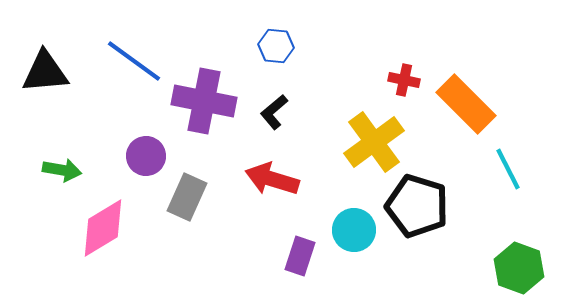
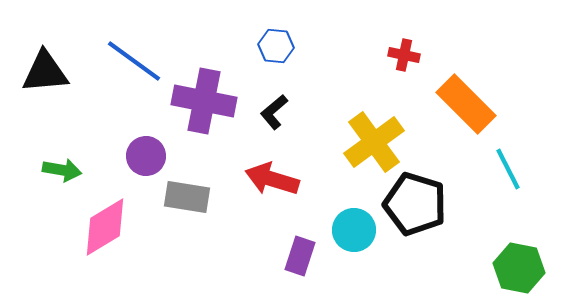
red cross: moved 25 px up
gray rectangle: rotated 75 degrees clockwise
black pentagon: moved 2 px left, 2 px up
pink diamond: moved 2 px right, 1 px up
green hexagon: rotated 9 degrees counterclockwise
